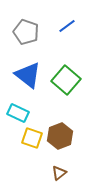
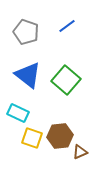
brown hexagon: rotated 15 degrees clockwise
brown triangle: moved 21 px right, 21 px up; rotated 14 degrees clockwise
